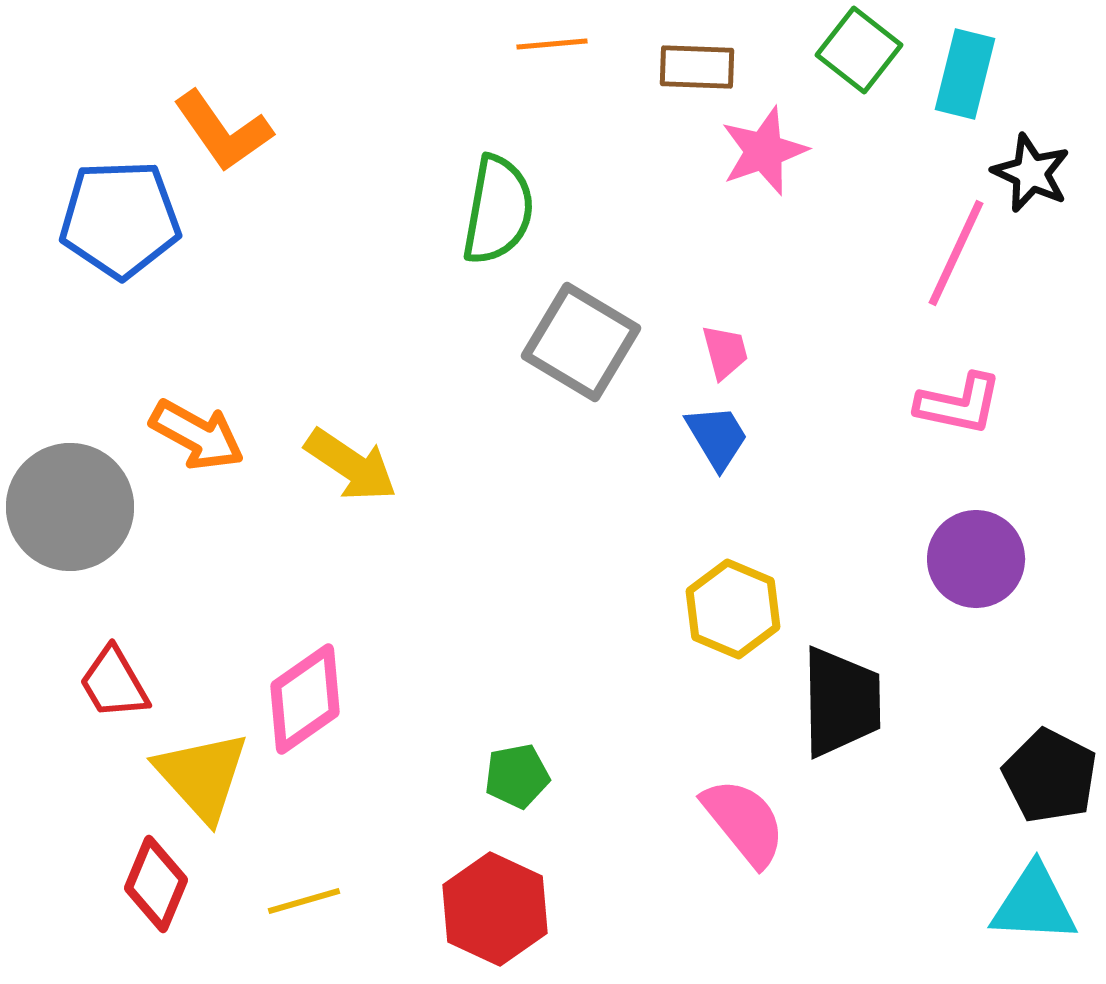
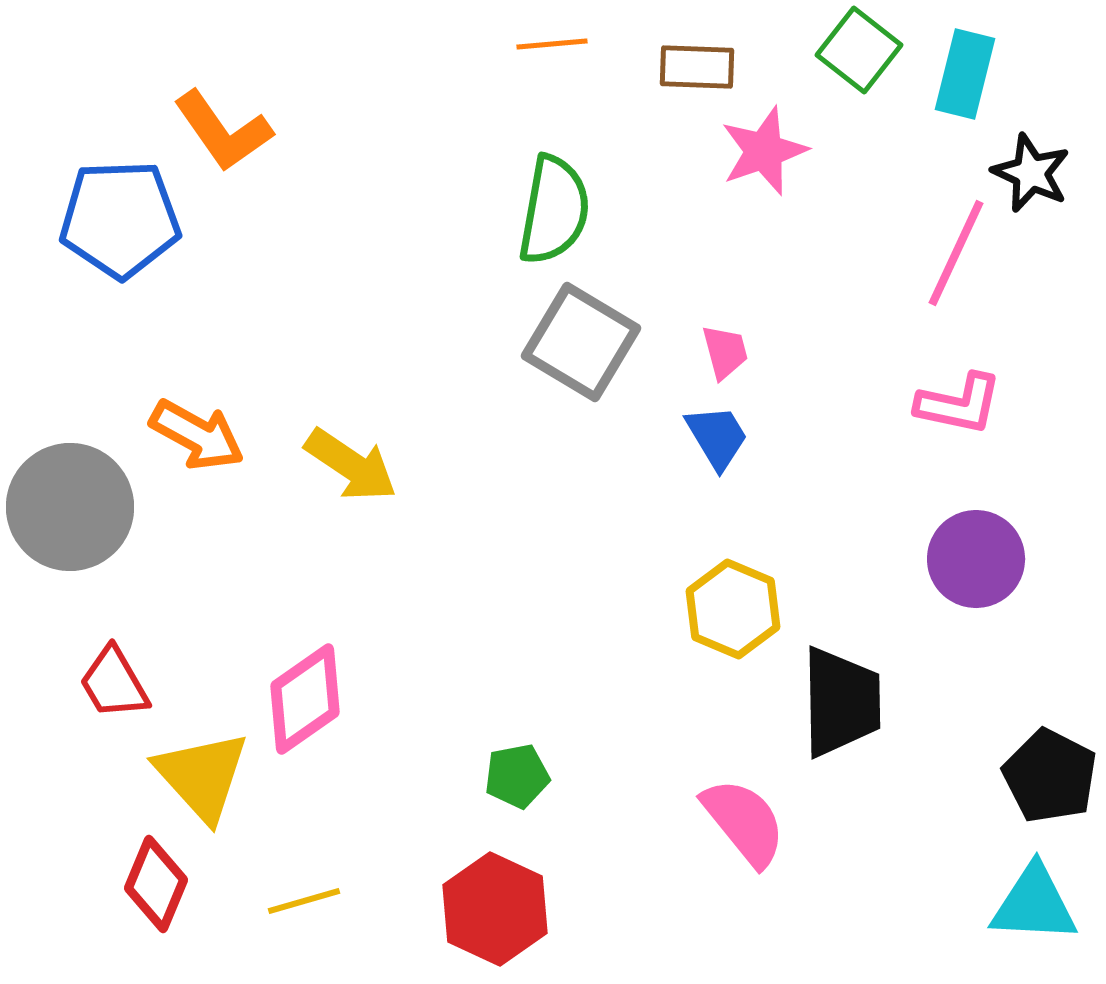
green semicircle: moved 56 px right
